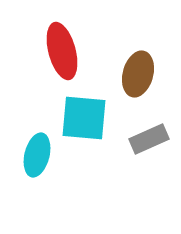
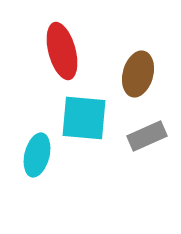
gray rectangle: moved 2 px left, 3 px up
